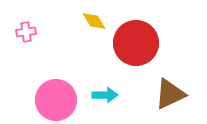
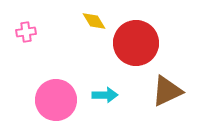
brown triangle: moved 3 px left, 3 px up
